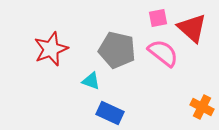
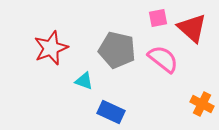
red star: moved 1 px up
pink semicircle: moved 6 px down
cyan triangle: moved 7 px left
orange cross: moved 3 px up
blue rectangle: moved 1 px right, 1 px up
